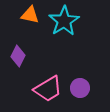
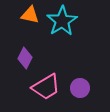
cyan star: moved 2 px left
purple diamond: moved 7 px right, 2 px down
pink trapezoid: moved 2 px left, 2 px up
